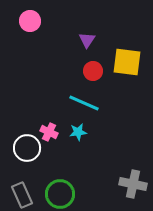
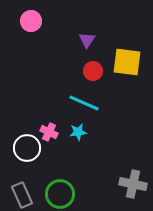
pink circle: moved 1 px right
